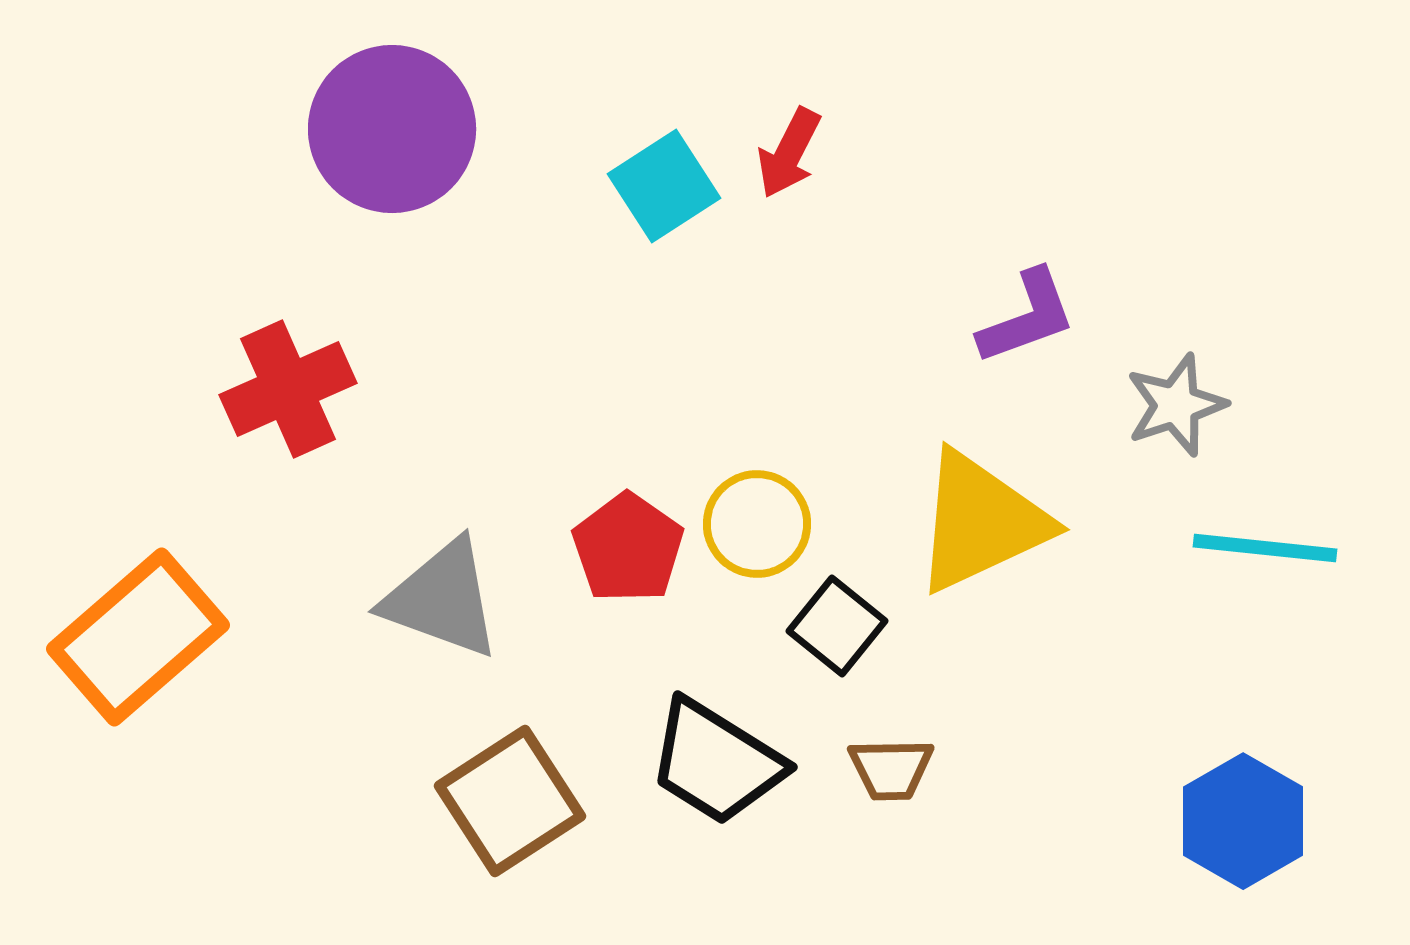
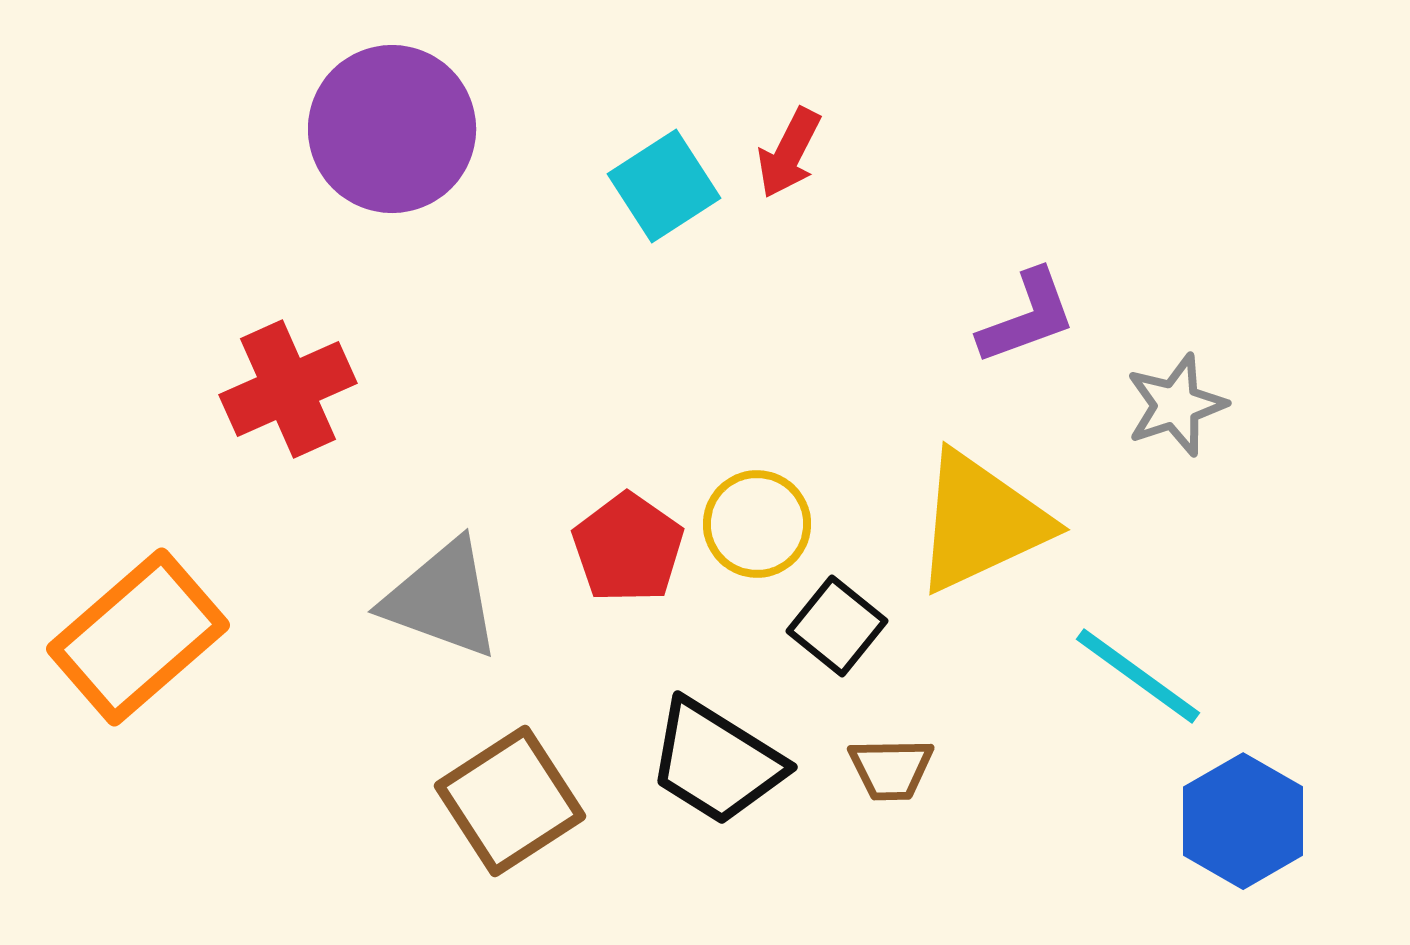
cyan line: moved 127 px left, 128 px down; rotated 30 degrees clockwise
